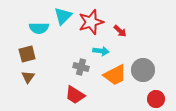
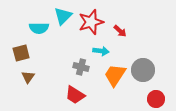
brown square: moved 6 px left, 1 px up
orange trapezoid: rotated 150 degrees clockwise
